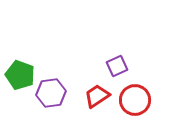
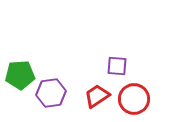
purple square: rotated 30 degrees clockwise
green pentagon: rotated 24 degrees counterclockwise
red circle: moved 1 px left, 1 px up
